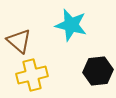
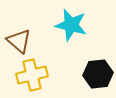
black hexagon: moved 3 px down
